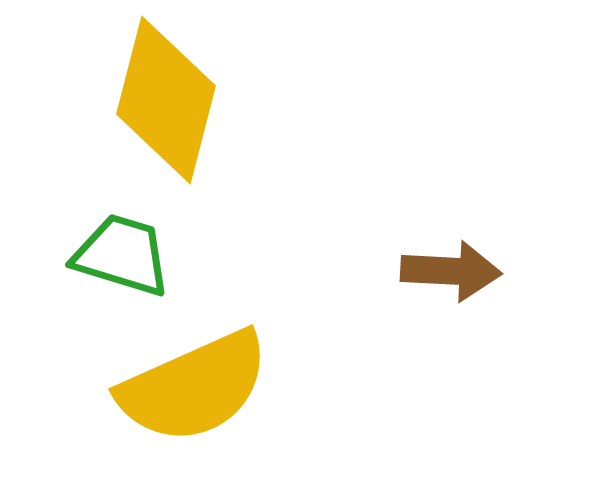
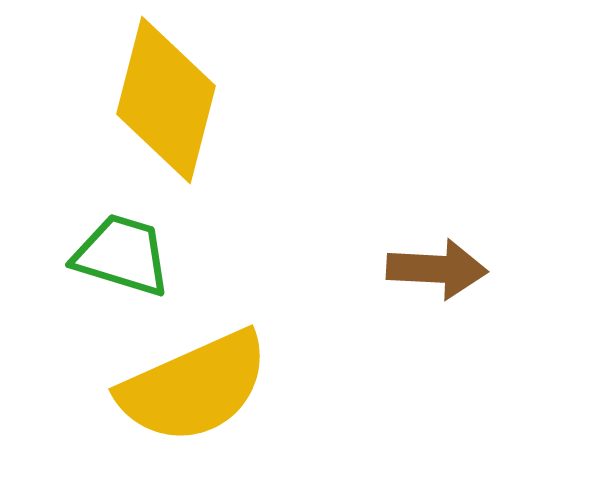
brown arrow: moved 14 px left, 2 px up
